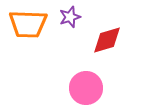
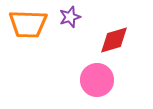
red diamond: moved 7 px right
pink circle: moved 11 px right, 8 px up
